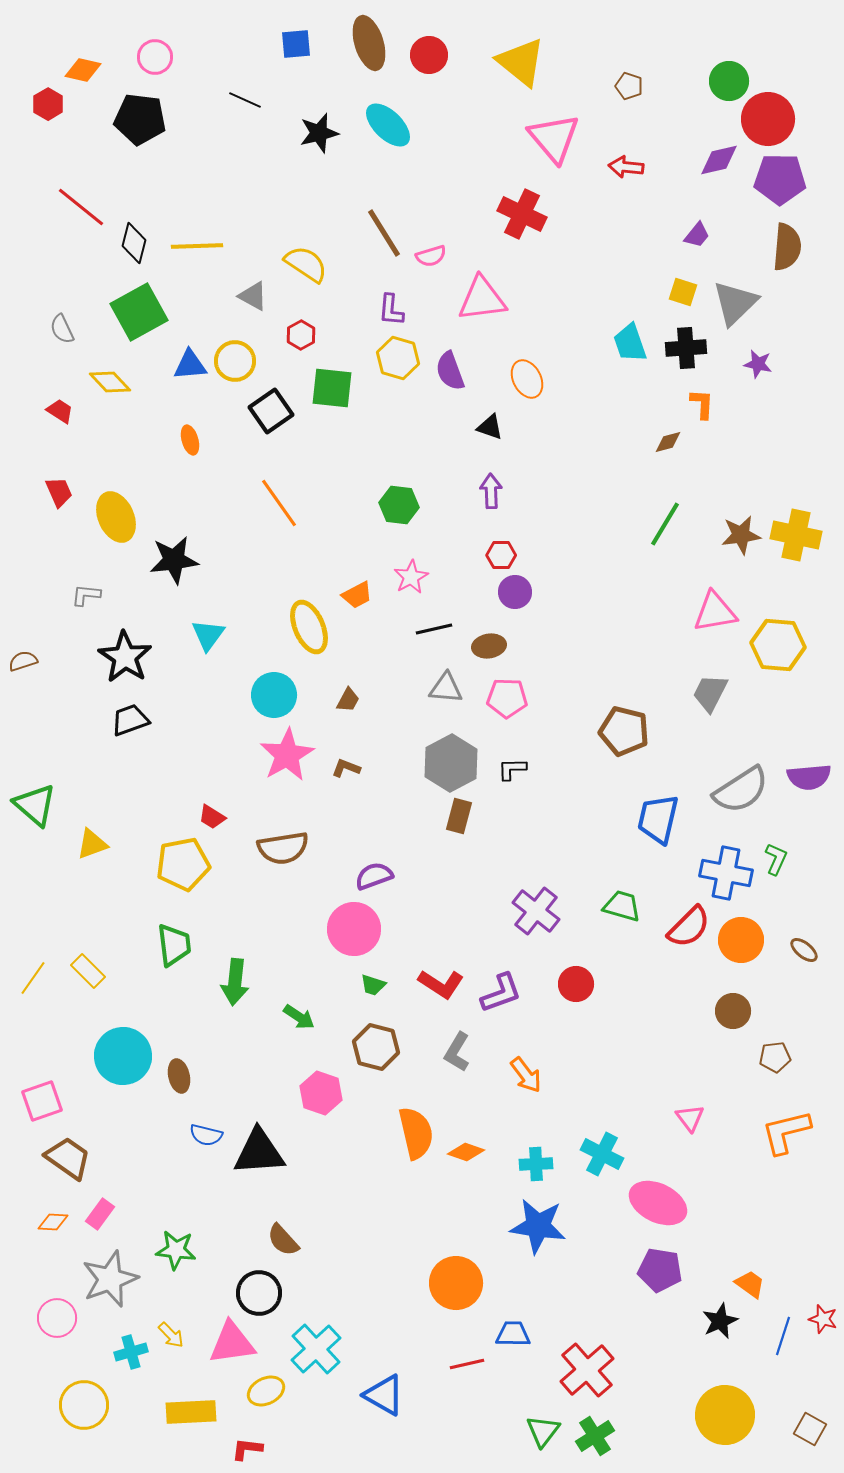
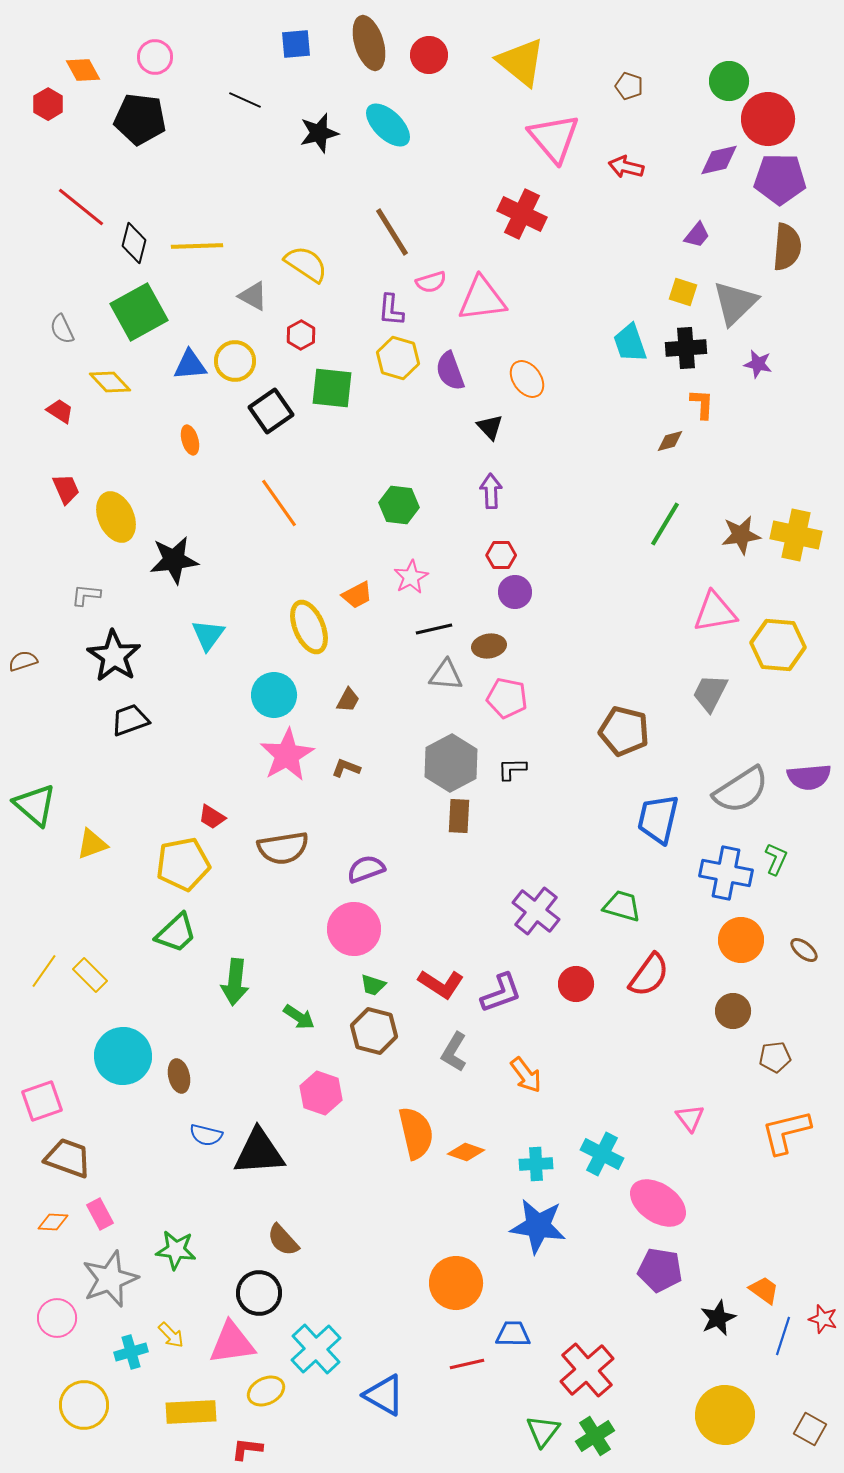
orange diamond at (83, 70): rotated 48 degrees clockwise
red arrow at (626, 167): rotated 8 degrees clockwise
brown line at (384, 233): moved 8 px right, 1 px up
pink semicircle at (431, 256): moved 26 px down
orange ellipse at (527, 379): rotated 9 degrees counterclockwise
black triangle at (490, 427): rotated 28 degrees clockwise
brown diamond at (668, 442): moved 2 px right, 1 px up
red trapezoid at (59, 492): moved 7 px right, 3 px up
black star at (125, 657): moved 11 px left, 1 px up
gray triangle at (446, 688): moved 13 px up
pink pentagon at (507, 698): rotated 9 degrees clockwise
brown rectangle at (459, 816): rotated 12 degrees counterclockwise
purple semicircle at (374, 876): moved 8 px left, 7 px up
red semicircle at (689, 927): moved 40 px left, 48 px down; rotated 9 degrees counterclockwise
green trapezoid at (174, 945): moved 2 px right, 12 px up; rotated 54 degrees clockwise
yellow rectangle at (88, 971): moved 2 px right, 4 px down
yellow line at (33, 978): moved 11 px right, 7 px up
brown hexagon at (376, 1047): moved 2 px left, 16 px up
gray L-shape at (457, 1052): moved 3 px left
brown trapezoid at (68, 1158): rotated 15 degrees counterclockwise
pink ellipse at (658, 1203): rotated 8 degrees clockwise
pink rectangle at (100, 1214): rotated 64 degrees counterclockwise
orange trapezoid at (750, 1284): moved 14 px right, 6 px down
black star at (720, 1321): moved 2 px left, 3 px up
